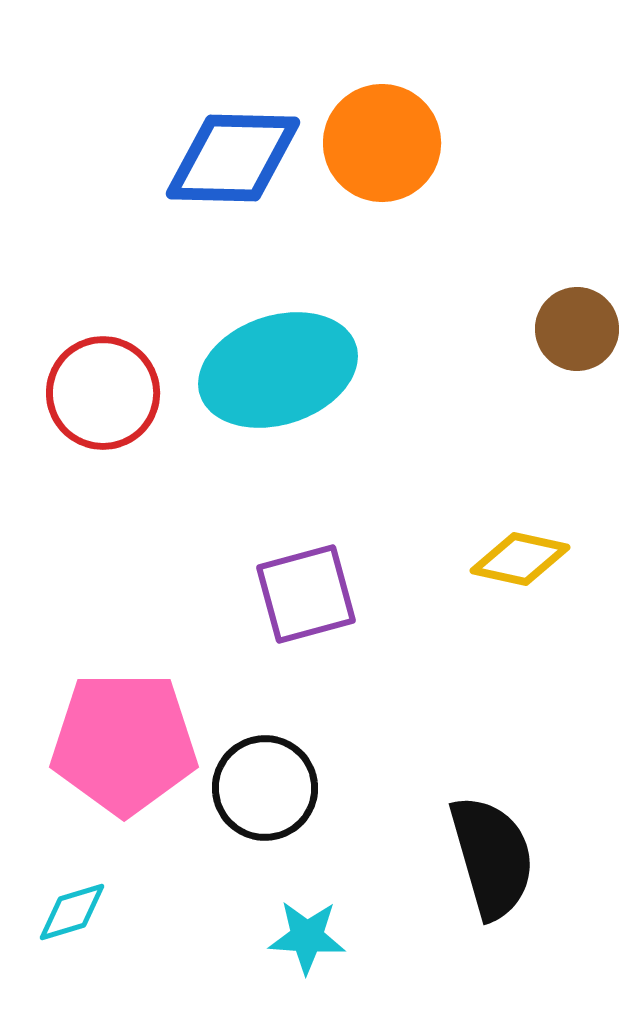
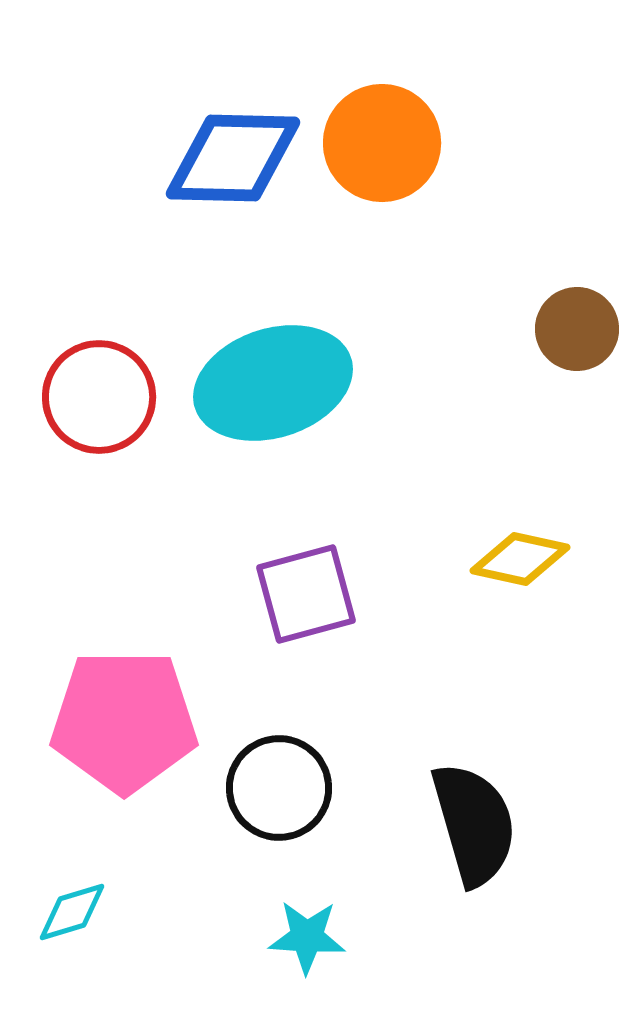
cyan ellipse: moved 5 px left, 13 px down
red circle: moved 4 px left, 4 px down
pink pentagon: moved 22 px up
black circle: moved 14 px right
black semicircle: moved 18 px left, 33 px up
